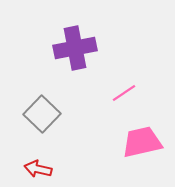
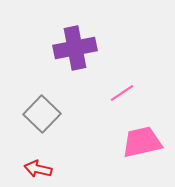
pink line: moved 2 px left
